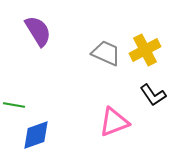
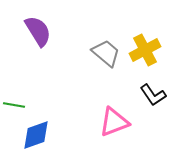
gray trapezoid: rotated 16 degrees clockwise
